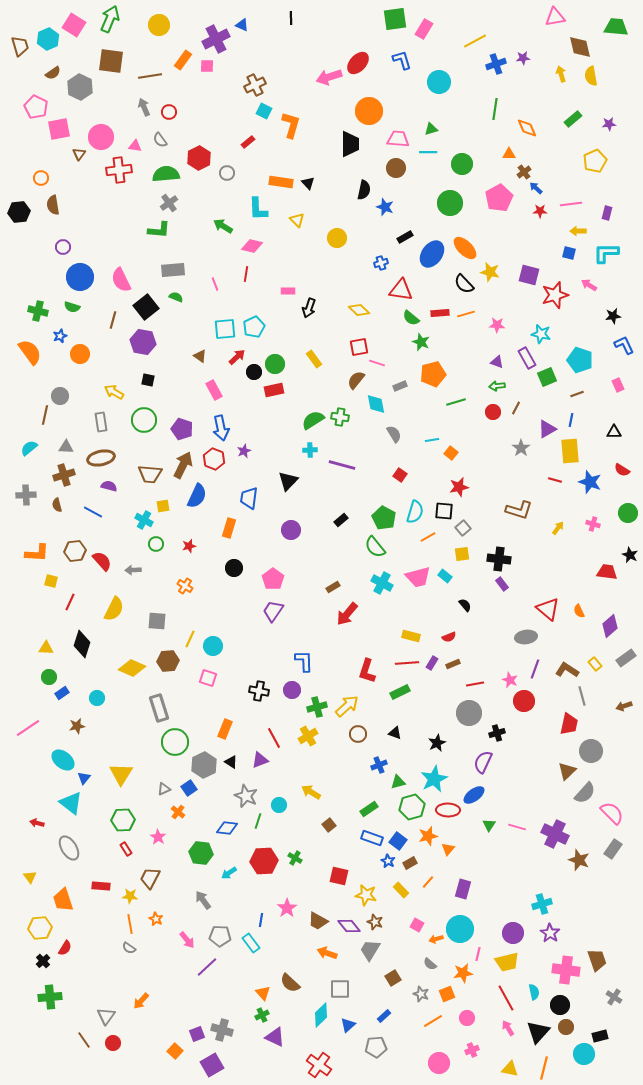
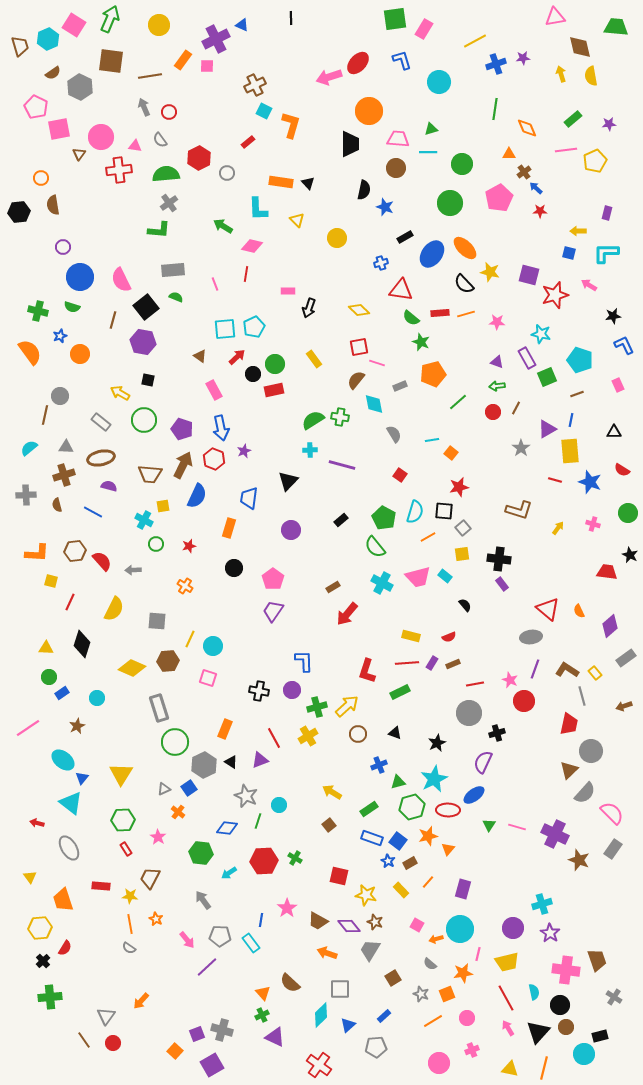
pink line at (571, 204): moved 5 px left, 54 px up
pink star at (497, 325): moved 3 px up
black circle at (254, 372): moved 1 px left, 2 px down
yellow arrow at (114, 392): moved 6 px right, 1 px down
green line at (456, 402): moved 2 px right; rotated 24 degrees counterclockwise
cyan diamond at (376, 404): moved 2 px left
gray rectangle at (101, 422): rotated 42 degrees counterclockwise
gray ellipse at (526, 637): moved 5 px right
yellow rectangle at (595, 664): moved 9 px down
brown star at (77, 726): rotated 14 degrees counterclockwise
brown triangle at (567, 771): moved 2 px right, 1 px up
blue triangle at (84, 778): moved 2 px left
yellow arrow at (311, 792): moved 21 px right
purple circle at (513, 933): moved 5 px up
